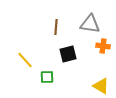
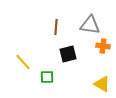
gray triangle: moved 1 px down
yellow line: moved 2 px left, 2 px down
yellow triangle: moved 1 px right, 2 px up
